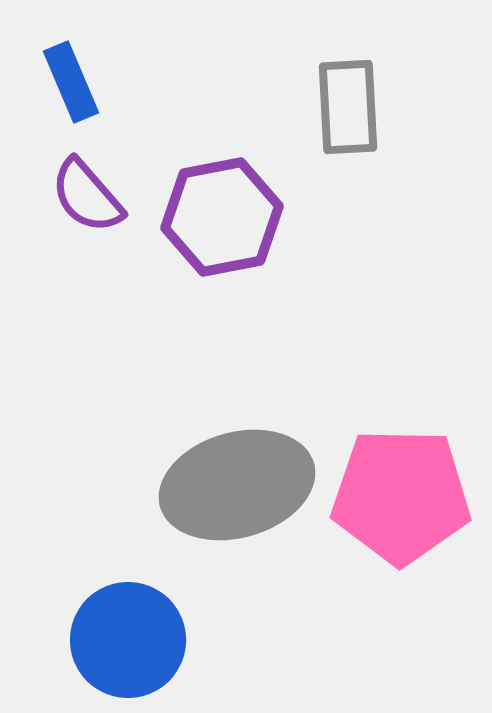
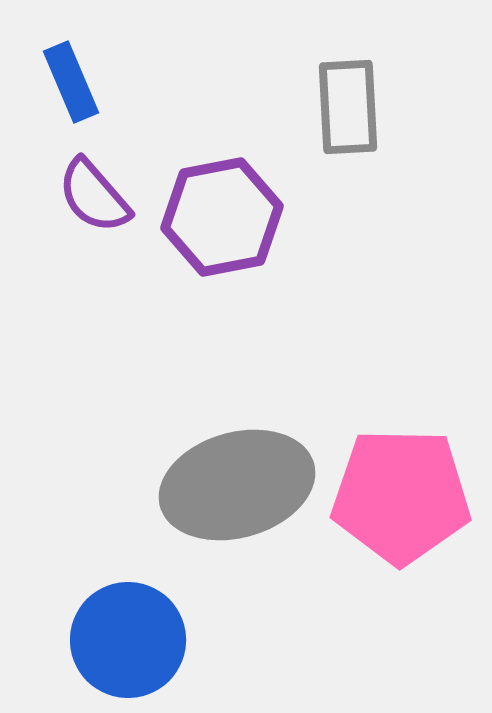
purple semicircle: moved 7 px right
